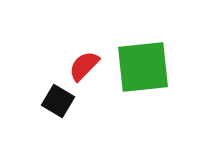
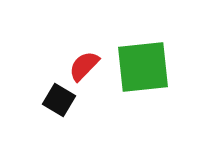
black square: moved 1 px right, 1 px up
